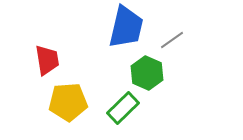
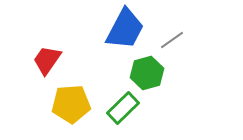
blue trapezoid: moved 1 px left, 2 px down; rotated 15 degrees clockwise
red trapezoid: rotated 136 degrees counterclockwise
green hexagon: rotated 20 degrees clockwise
yellow pentagon: moved 3 px right, 2 px down
